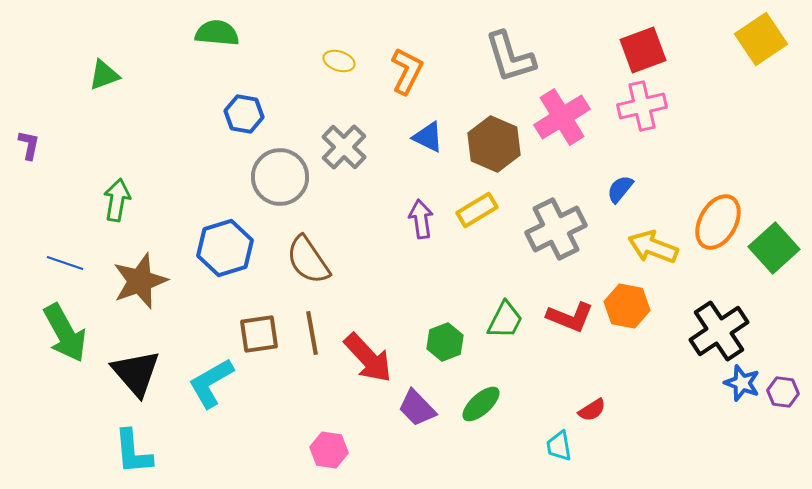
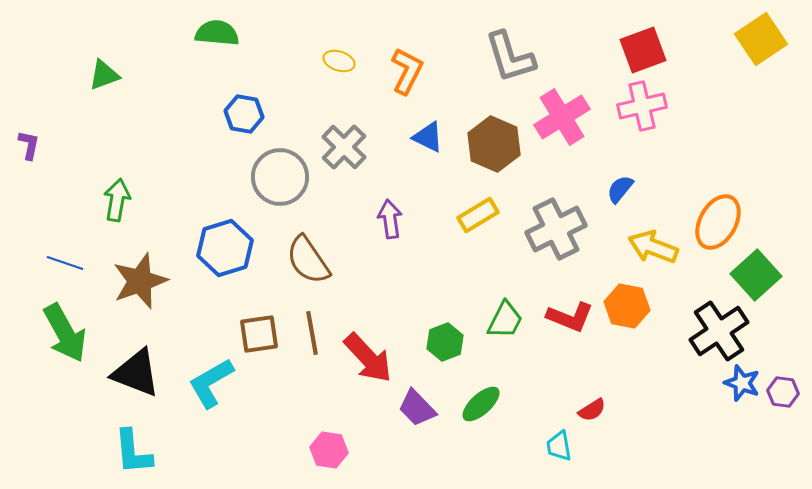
yellow rectangle at (477, 210): moved 1 px right, 5 px down
purple arrow at (421, 219): moved 31 px left
green square at (774, 248): moved 18 px left, 27 px down
black triangle at (136, 373): rotated 28 degrees counterclockwise
